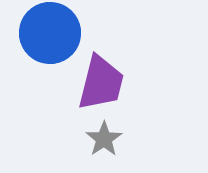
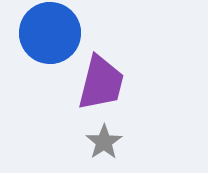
gray star: moved 3 px down
